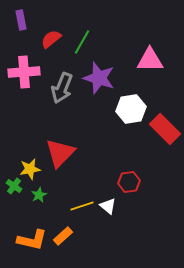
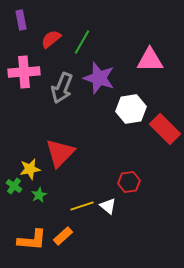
orange L-shape: rotated 8 degrees counterclockwise
